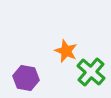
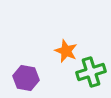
green cross: rotated 32 degrees clockwise
